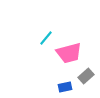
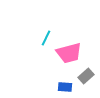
cyan line: rotated 14 degrees counterclockwise
blue rectangle: rotated 16 degrees clockwise
